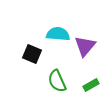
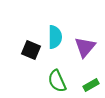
cyan semicircle: moved 3 px left, 3 px down; rotated 85 degrees clockwise
purple triangle: moved 1 px down
black square: moved 1 px left, 4 px up
